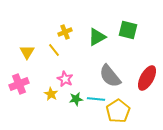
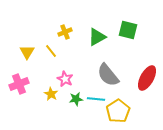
yellow line: moved 3 px left, 1 px down
gray semicircle: moved 2 px left, 1 px up
